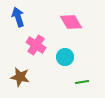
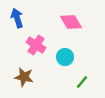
blue arrow: moved 1 px left, 1 px down
brown star: moved 4 px right
green line: rotated 40 degrees counterclockwise
